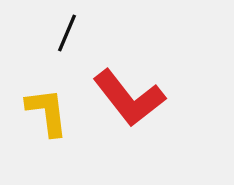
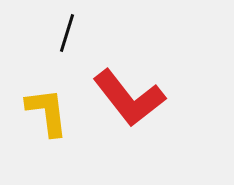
black line: rotated 6 degrees counterclockwise
